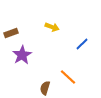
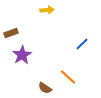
yellow arrow: moved 5 px left, 17 px up; rotated 24 degrees counterclockwise
brown semicircle: rotated 72 degrees counterclockwise
